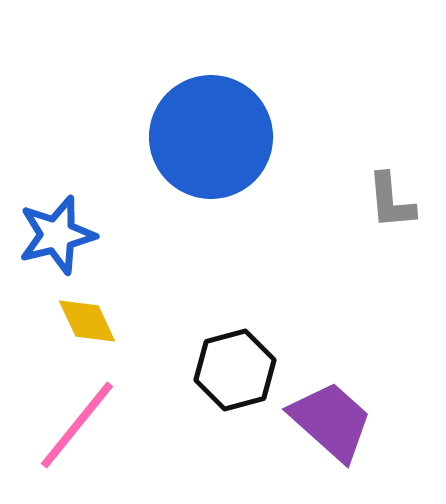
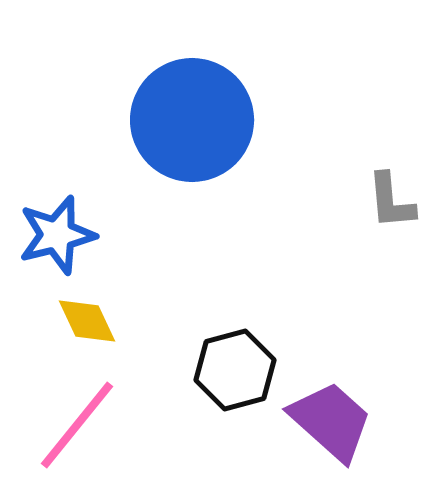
blue circle: moved 19 px left, 17 px up
